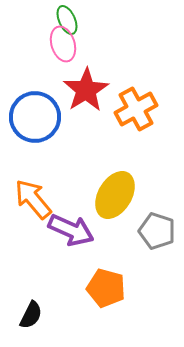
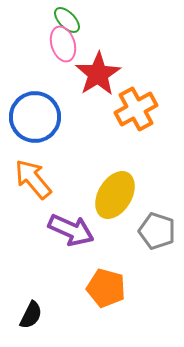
green ellipse: rotated 20 degrees counterclockwise
red star: moved 12 px right, 16 px up
orange arrow: moved 20 px up
